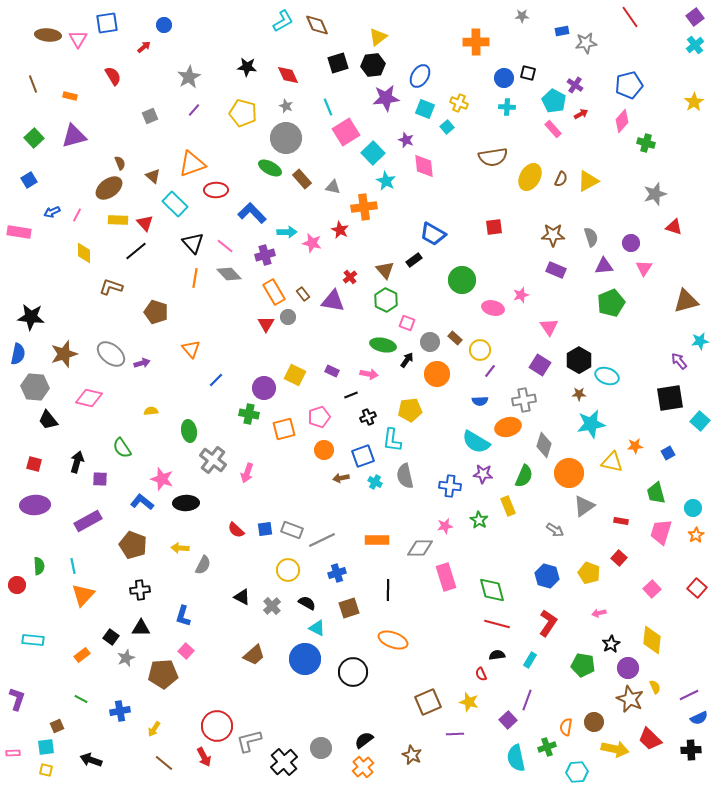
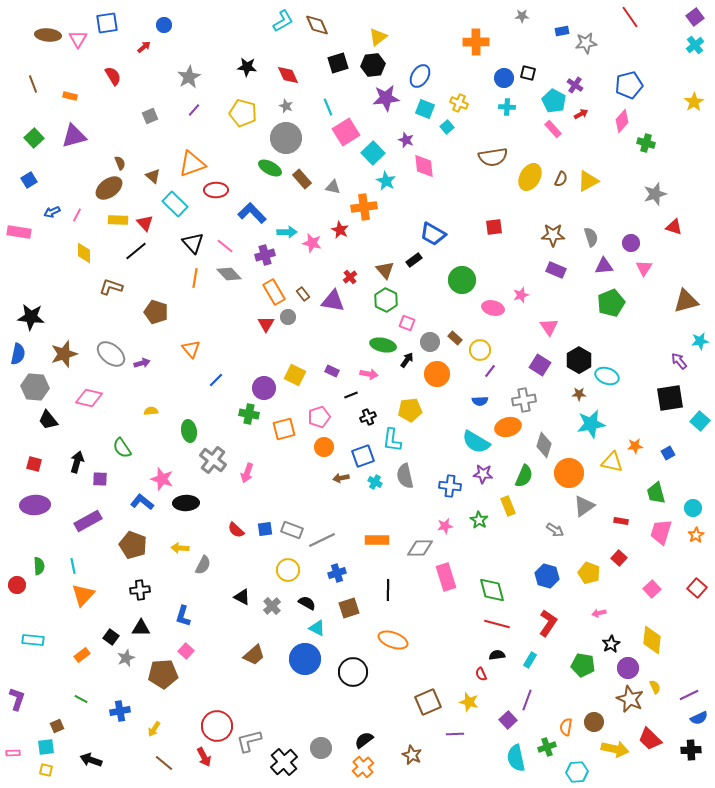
orange circle at (324, 450): moved 3 px up
